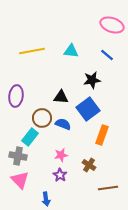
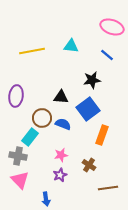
pink ellipse: moved 2 px down
cyan triangle: moved 5 px up
purple star: rotated 16 degrees clockwise
